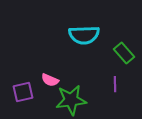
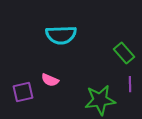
cyan semicircle: moved 23 px left
purple line: moved 15 px right
green star: moved 29 px right
